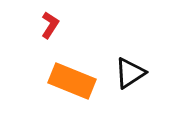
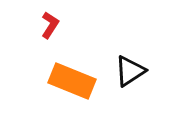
black triangle: moved 2 px up
